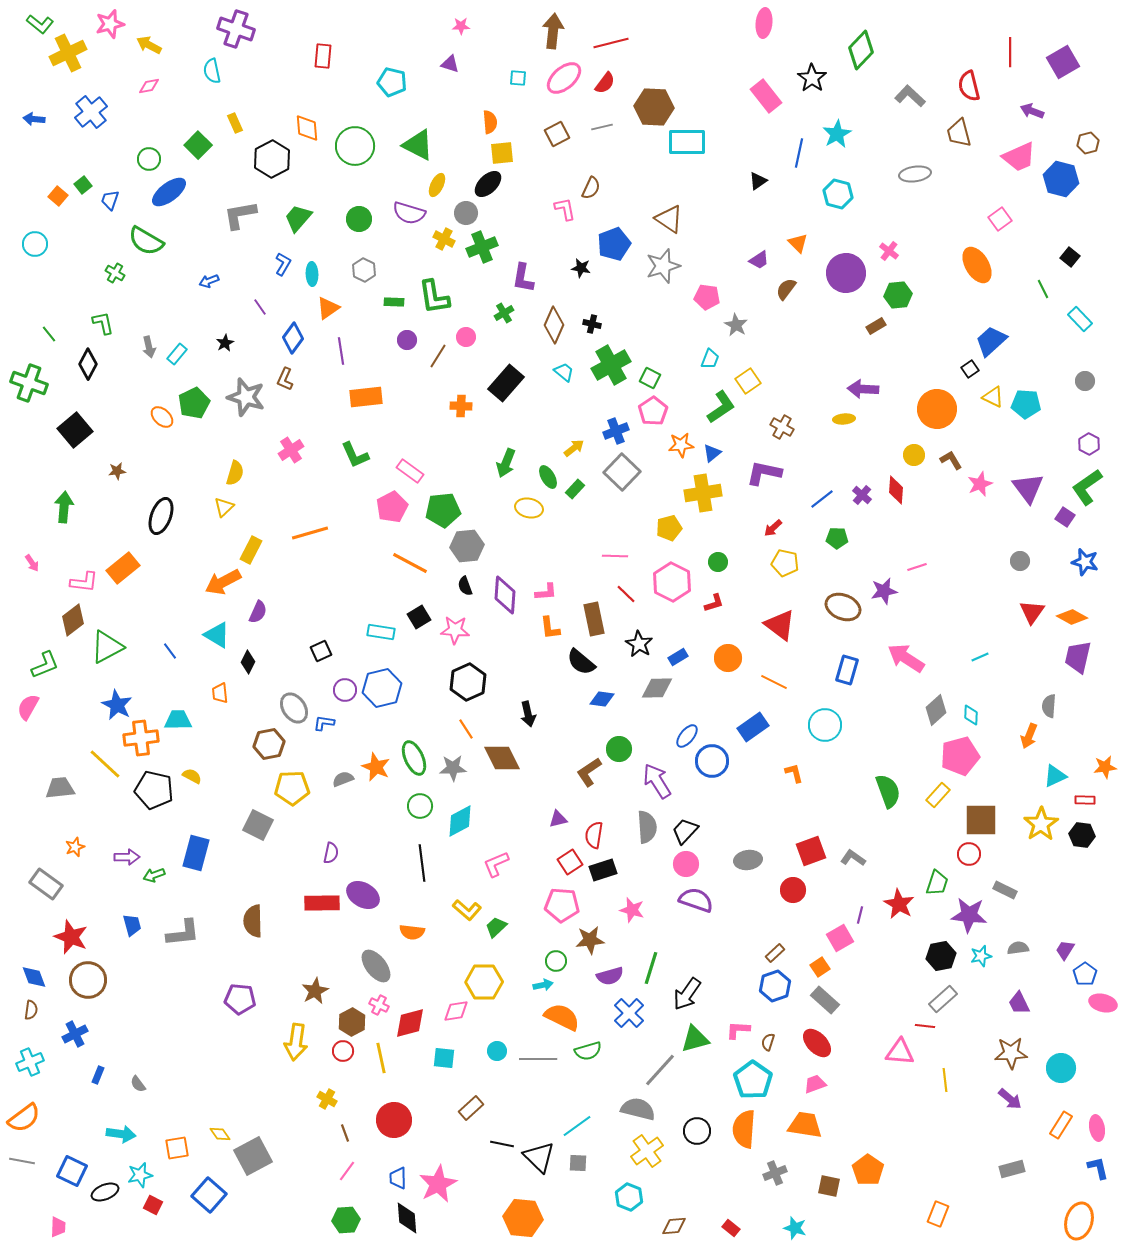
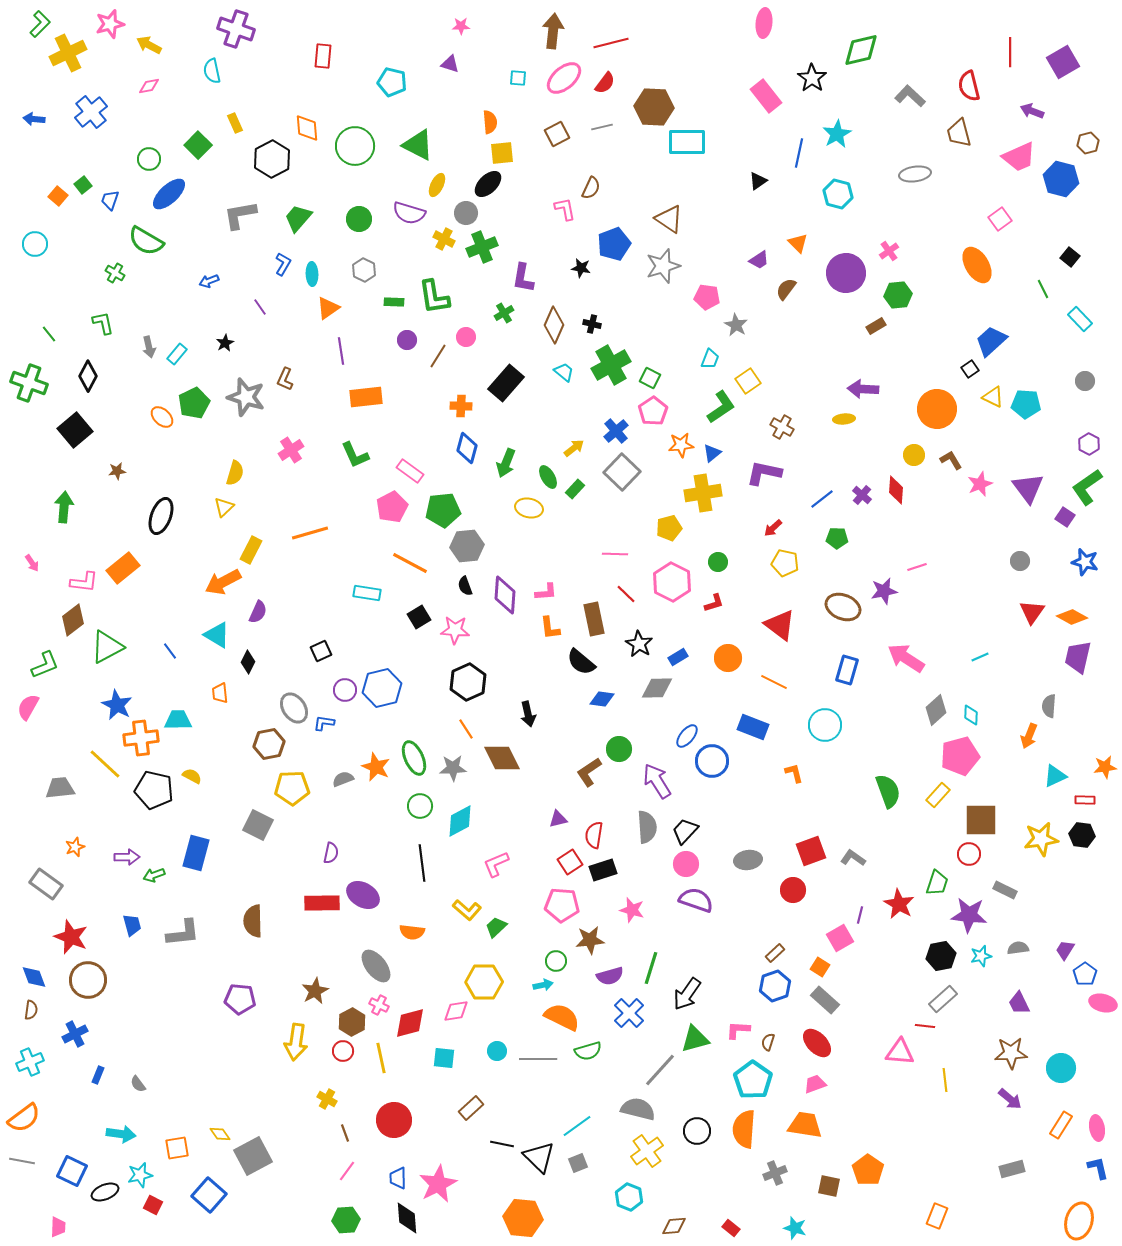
green L-shape at (40, 24): rotated 84 degrees counterclockwise
green diamond at (861, 50): rotated 33 degrees clockwise
blue ellipse at (169, 192): moved 2 px down; rotated 6 degrees counterclockwise
pink cross at (889, 251): rotated 18 degrees clockwise
blue diamond at (293, 338): moved 174 px right, 110 px down; rotated 20 degrees counterclockwise
black diamond at (88, 364): moved 12 px down
blue cross at (616, 431): rotated 20 degrees counterclockwise
pink line at (615, 556): moved 2 px up
cyan rectangle at (381, 632): moved 14 px left, 39 px up
blue rectangle at (753, 727): rotated 56 degrees clockwise
yellow star at (1041, 824): moved 15 px down; rotated 24 degrees clockwise
orange square at (820, 967): rotated 24 degrees counterclockwise
gray square at (578, 1163): rotated 24 degrees counterclockwise
orange rectangle at (938, 1214): moved 1 px left, 2 px down
